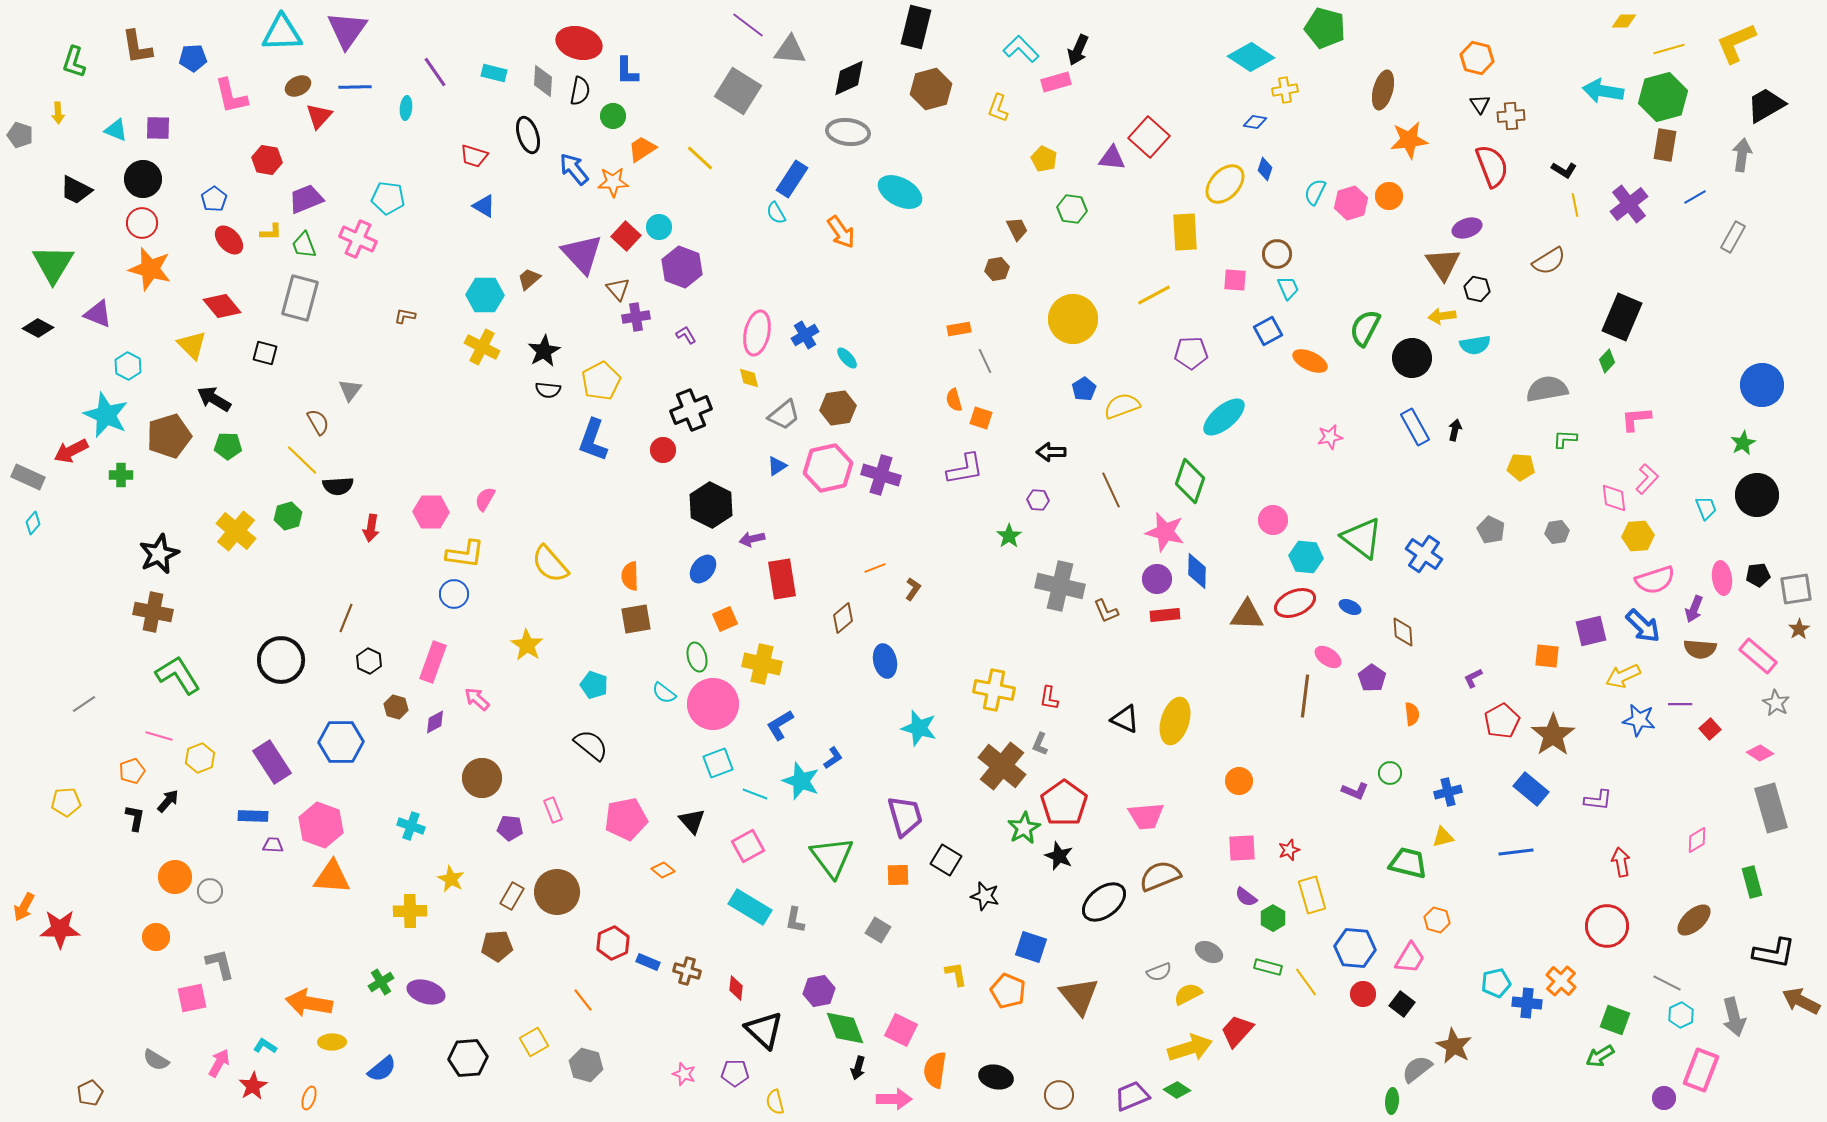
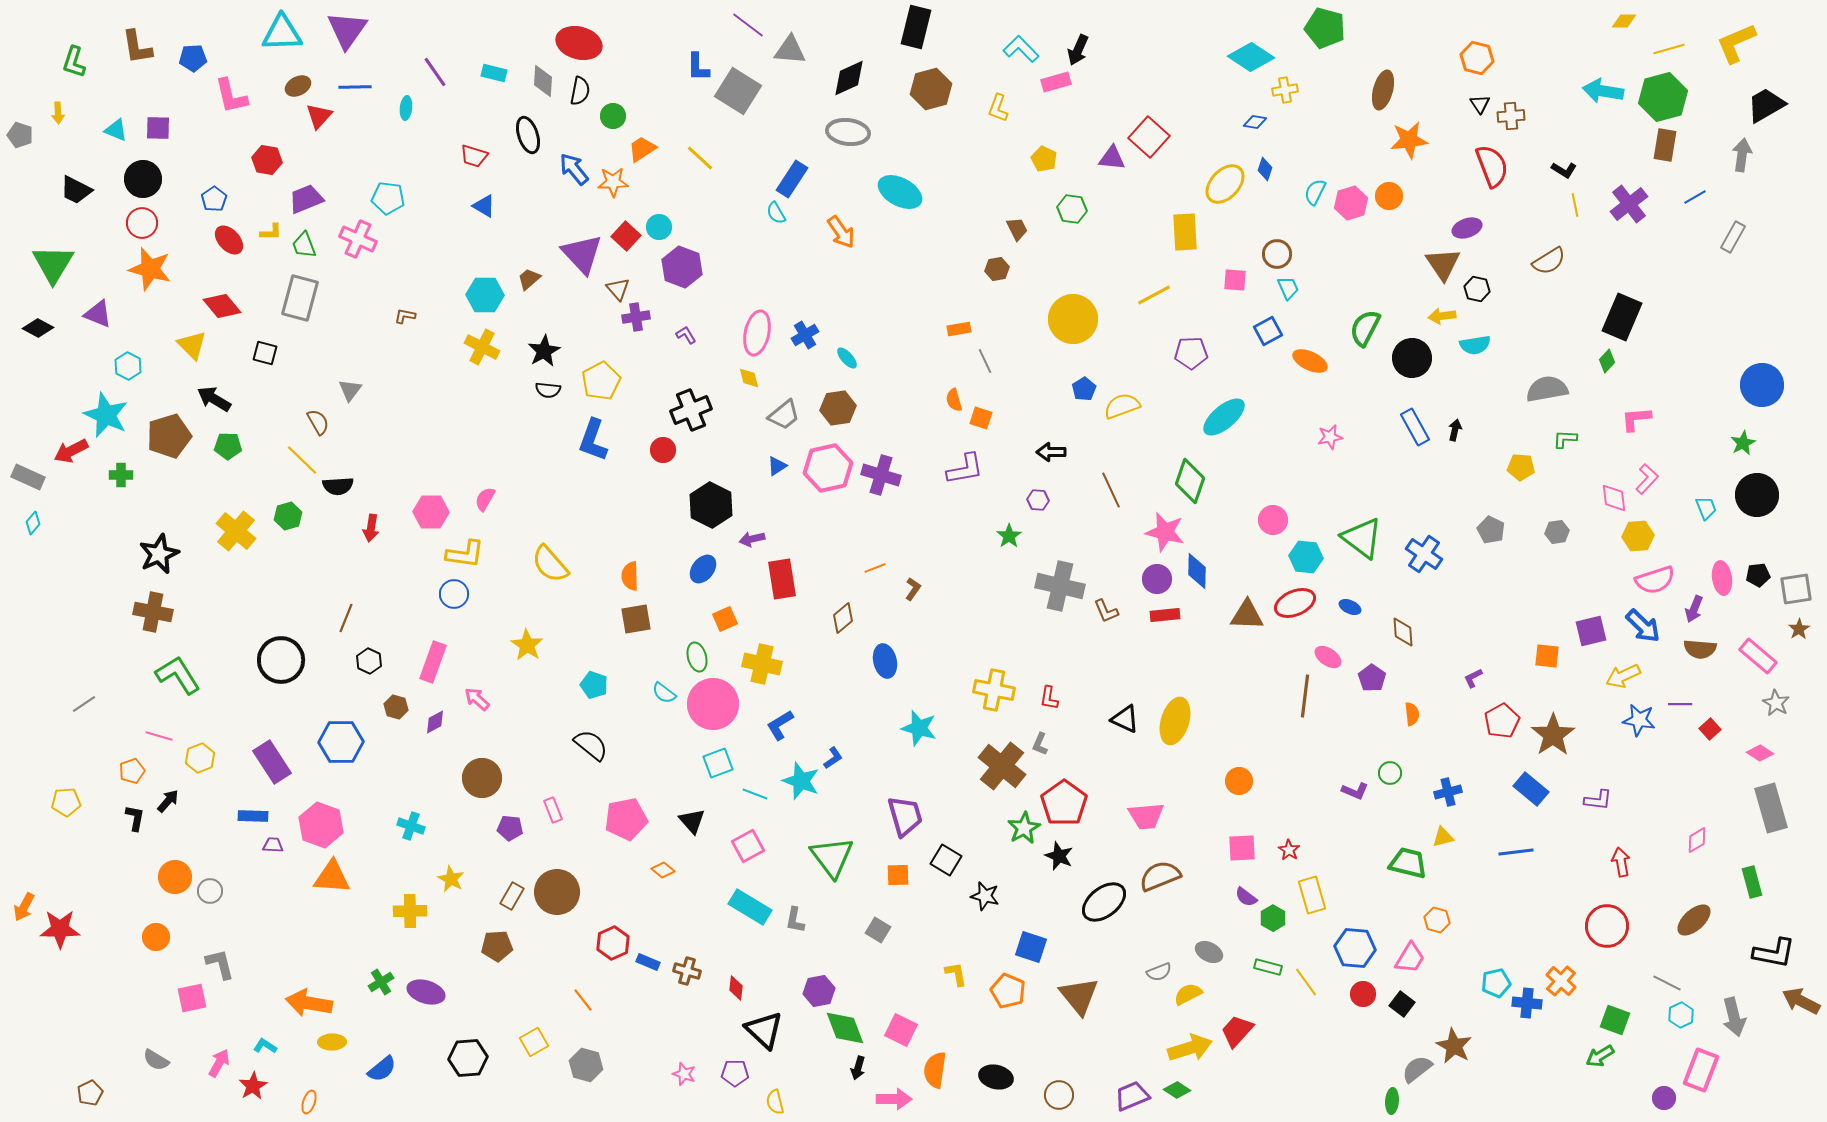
blue L-shape at (627, 71): moved 71 px right, 4 px up
red star at (1289, 850): rotated 20 degrees counterclockwise
orange ellipse at (309, 1098): moved 4 px down
